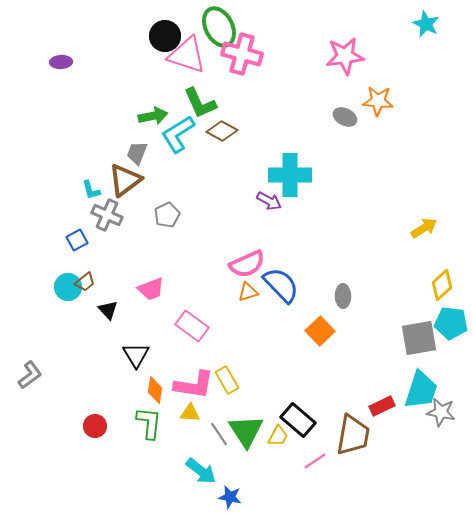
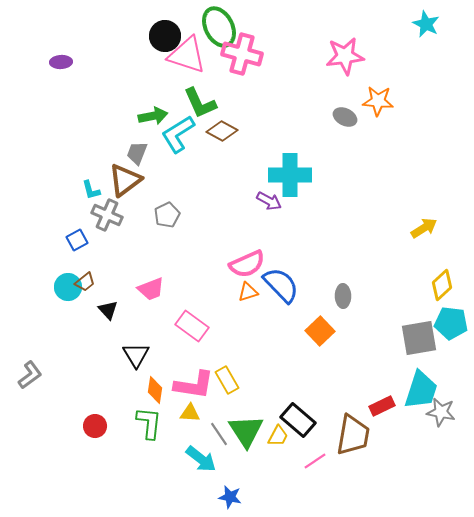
cyan arrow at (201, 471): moved 12 px up
